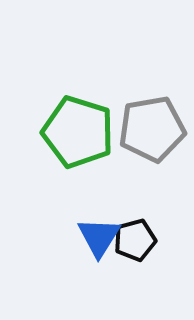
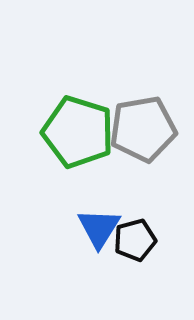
gray pentagon: moved 9 px left
blue triangle: moved 9 px up
